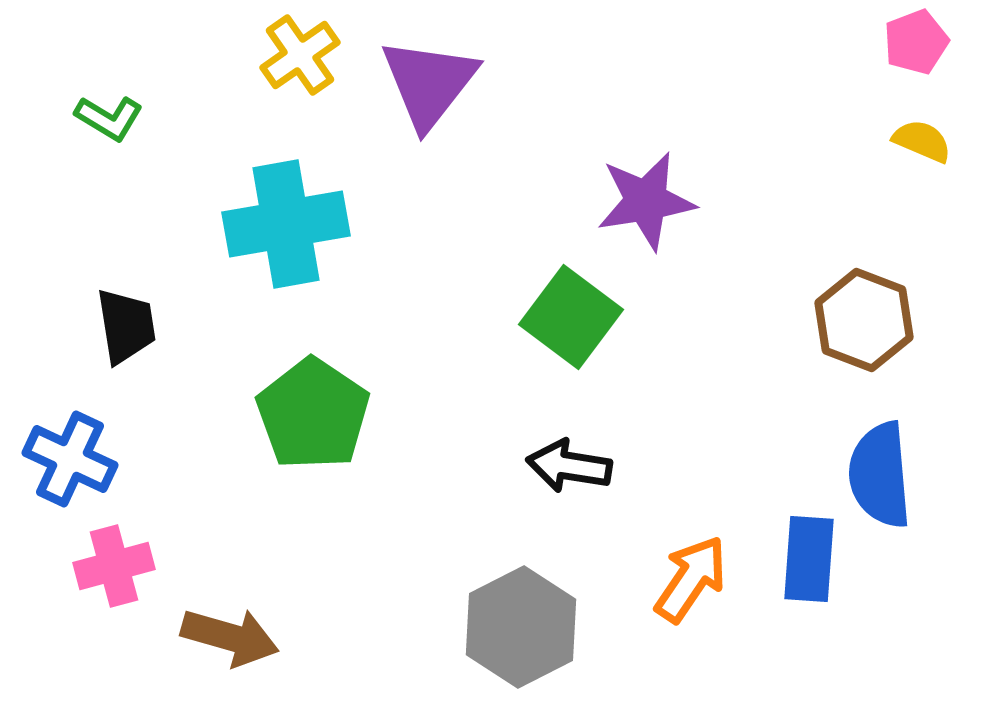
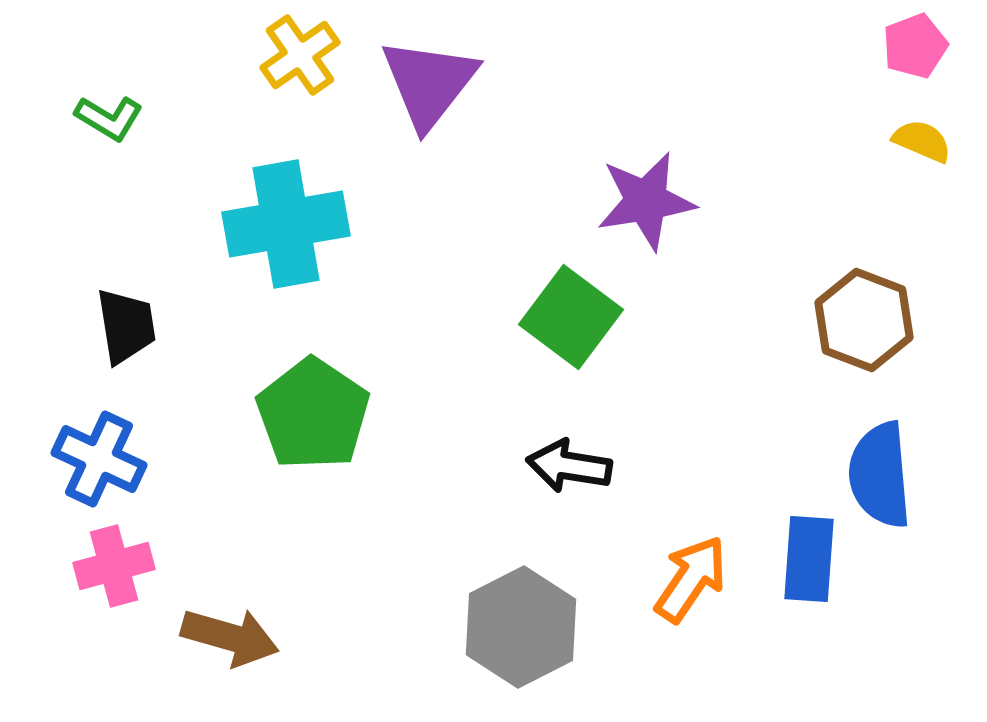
pink pentagon: moved 1 px left, 4 px down
blue cross: moved 29 px right
